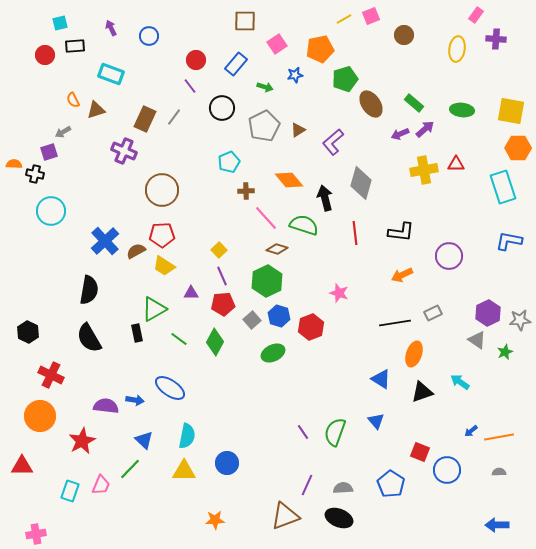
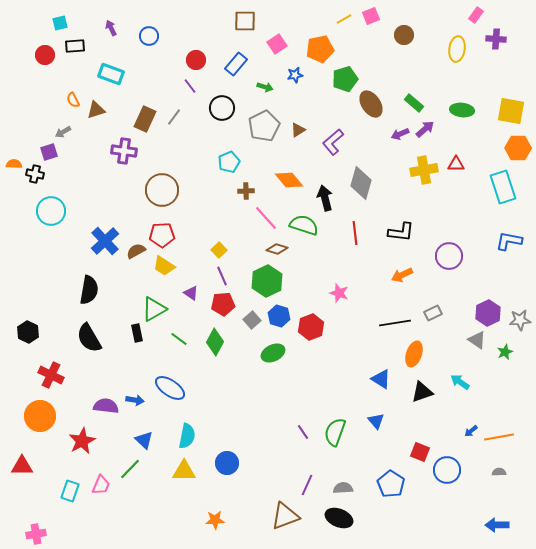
purple cross at (124, 151): rotated 15 degrees counterclockwise
purple triangle at (191, 293): rotated 35 degrees clockwise
